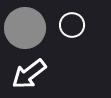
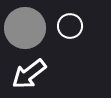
white circle: moved 2 px left, 1 px down
